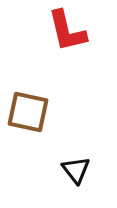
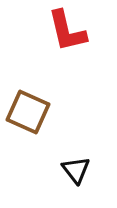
brown square: rotated 12 degrees clockwise
